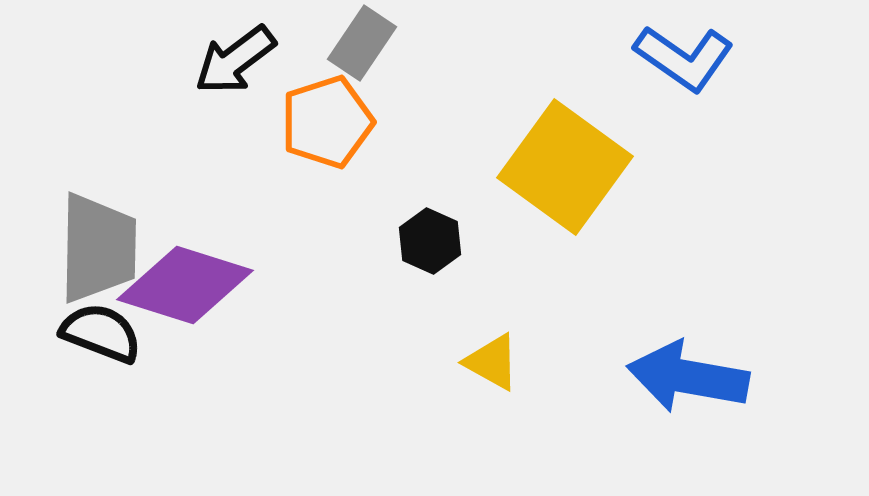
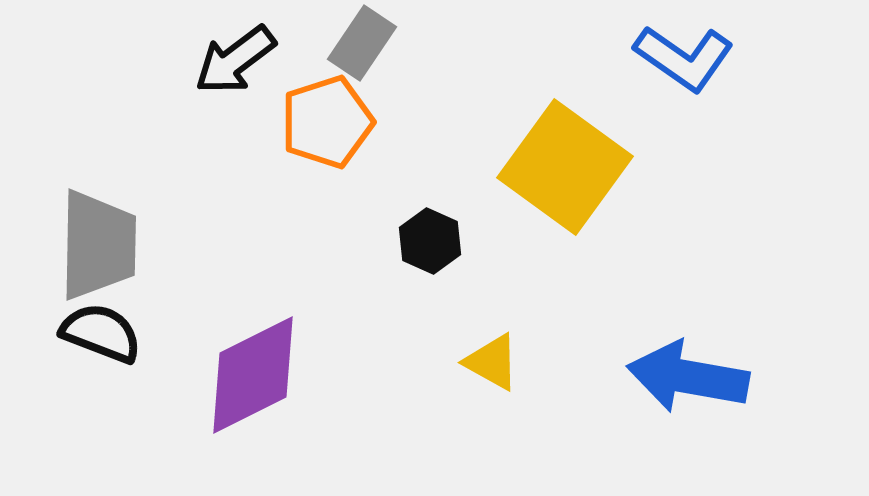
gray trapezoid: moved 3 px up
purple diamond: moved 68 px right, 90 px down; rotated 44 degrees counterclockwise
